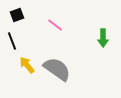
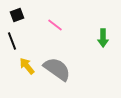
yellow arrow: moved 1 px down
